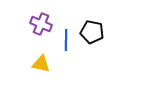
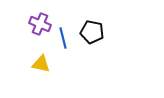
purple cross: moved 1 px left
blue line: moved 3 px left, 2 px up; rotated 15 degrees counterclockwise
